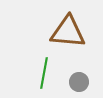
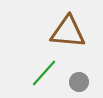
green line: rotated 32 degrees clockwise
